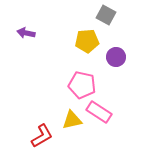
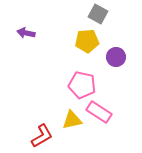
gray square: moved 8 px left, 1 px up
